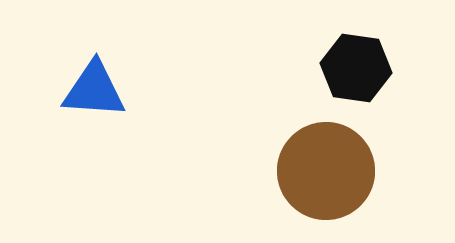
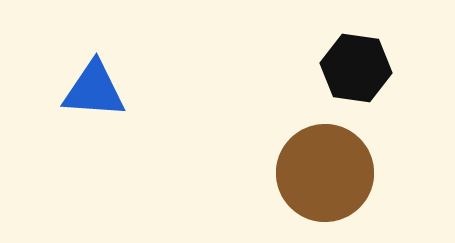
brown circle: moved 1 px left, 2 px down
